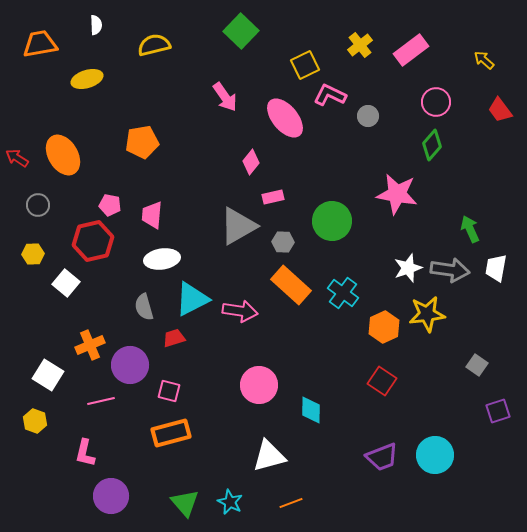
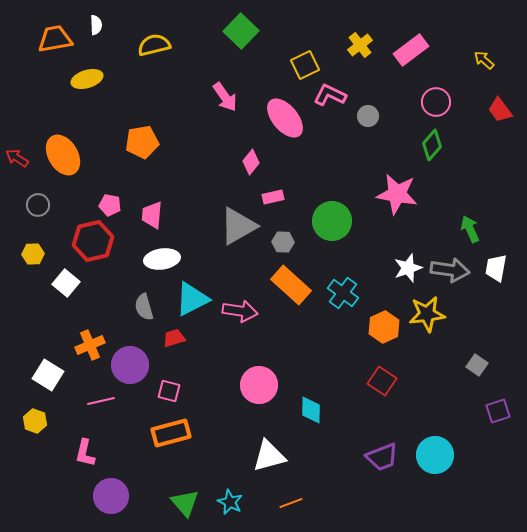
orange trapezoid at (40, 44): moved 15 px right, 5 px up
